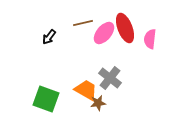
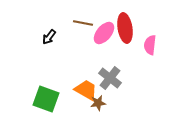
brown line: rotated 24 degrees clockwise
red ellipse: rotated 12 degrees clockwise
pink semicircle: moved 6 px down
